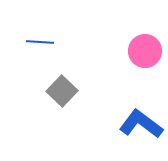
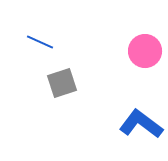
blue line: rotated 20 degrees clockwise
gray square: moved 8 px up; rotated 28 degrees clockwise
